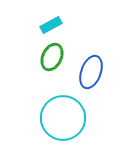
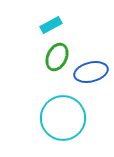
green ellipse: moved 5 px right
blue ellipse: rotated 56 degrees clockwise
